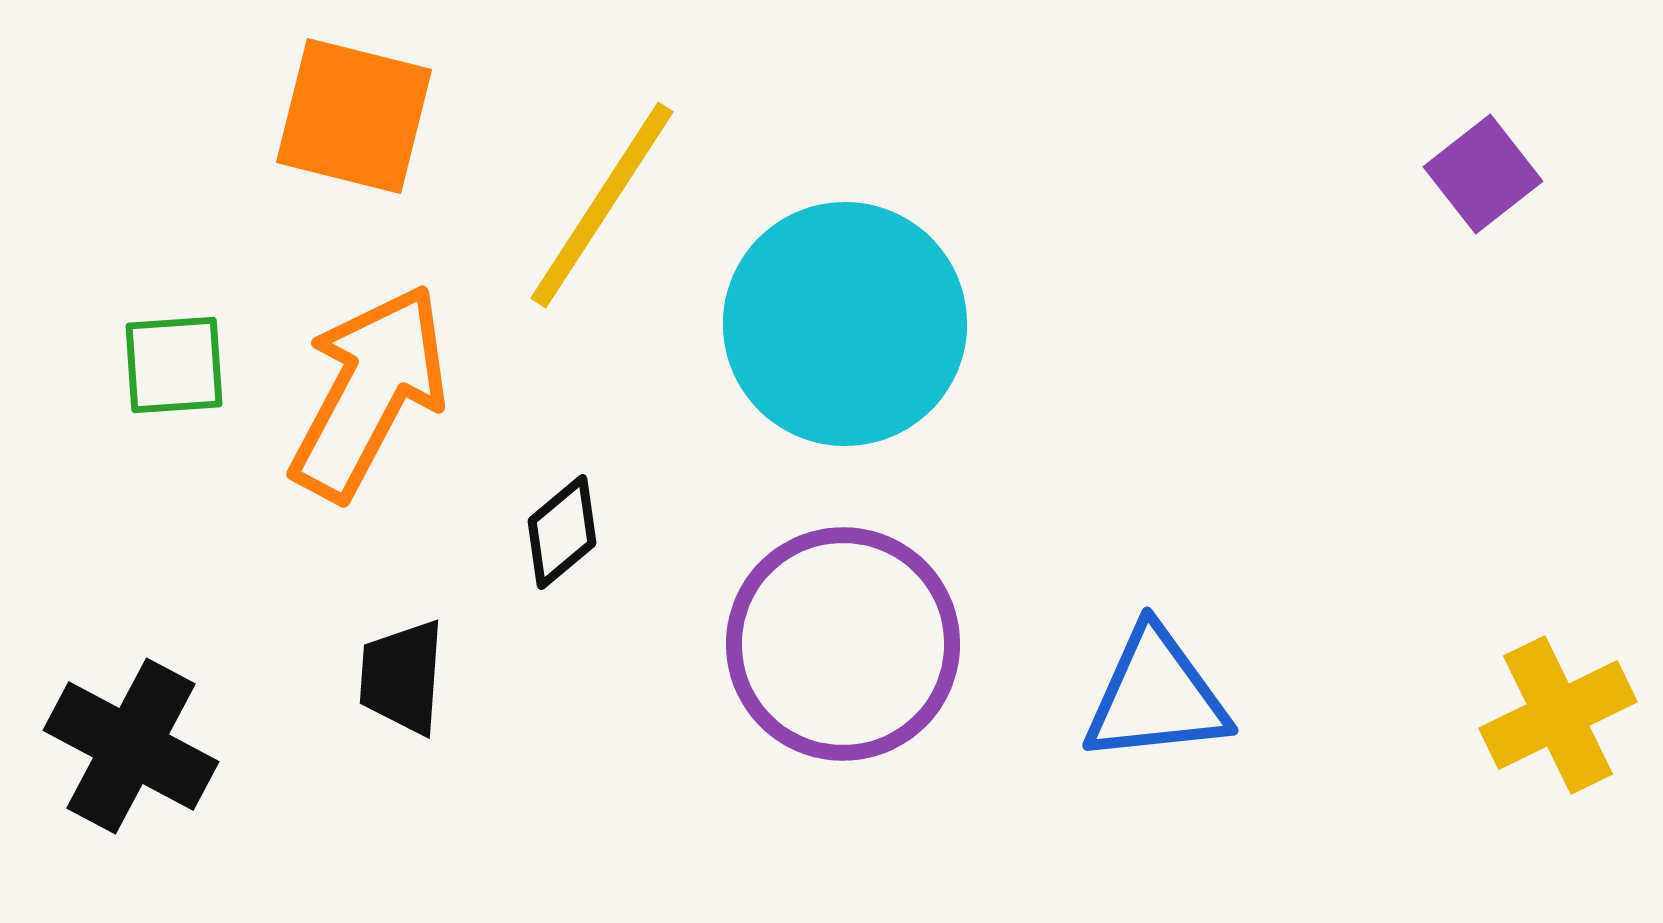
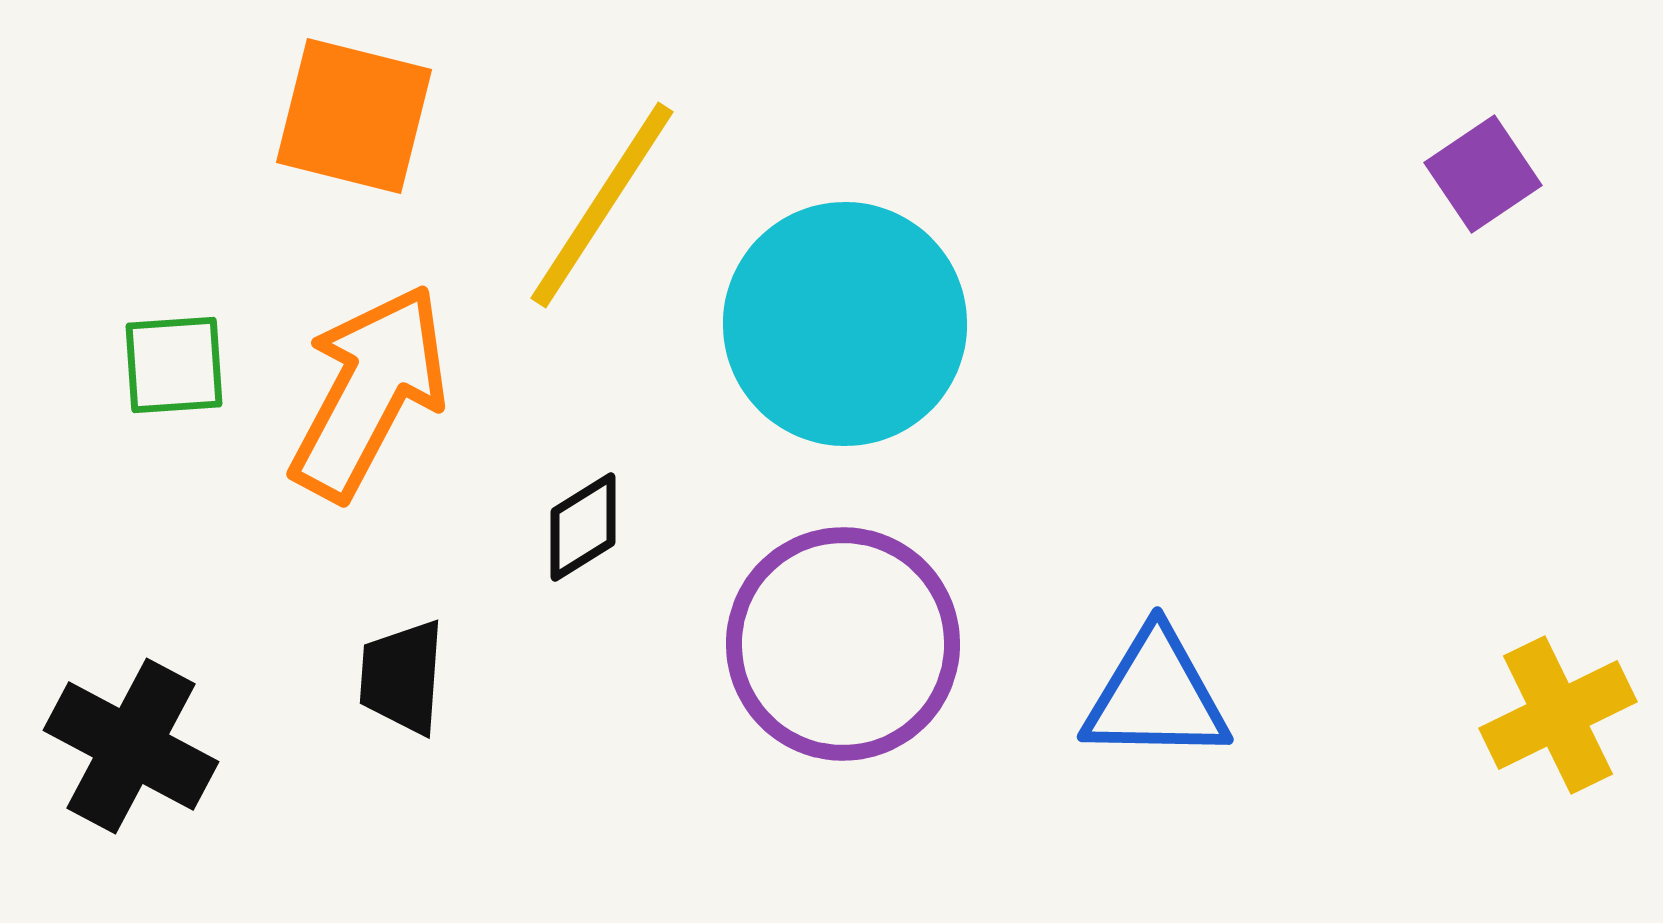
purple square: rotated 4 degrees clockwise
black diamond: moved 21 px right, 5 px up; rotated 8 degrees clockwise
blue triangle: rotated 7 degrees clockwise
